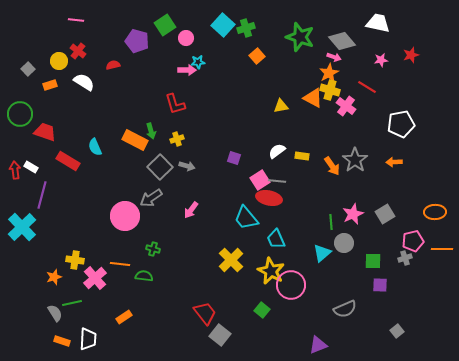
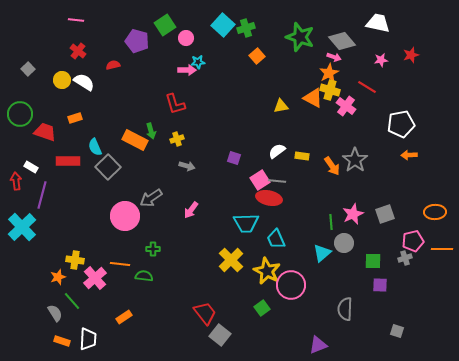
yellow circle at (59, 61): moved 3 px right, 19 px down
orange rectangle at (50, 85): moved 25 px right, 33 px down
red rectangle at (68, 161): rotated 30 degrees counterclockwise
orange arrow at (394, 162): moved 15 px right, 7 px up
gray square at (160, 167): moved 52 px left
red arrow at (15, 170): moved 1 px right, 11 px down
gray square at (385, 214): rotated 12 degrees clockwise
cyan trapezoid at (246, 218): moved 5 px down; rotated 52 degrees counterclockwise
green cross at (153, 249): rotated 16 degrees counterclockwise
yellow star at (271, 271): moved 4 px left
orange star at (54, 277): moved 4 px right
green line at (72, 303): moved 2 px up; rotated 60 degrees clockwise
gray semicircle at (345, 309): rotated 115 degrees clockwise
green square at (262, 310): moved 2 px up; rotated 14 degrees clockwise
gray square at (397, 331): rotated 32 degrees counterclockwise
